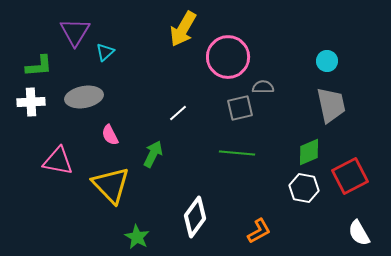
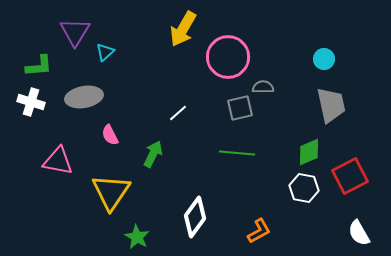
cyan circle: moved 3 px left, 2 px up
white cross: rotated 20 degrees clockwise
yellow triangle: moved 7 px down; rotated 18 degrees clockwise
